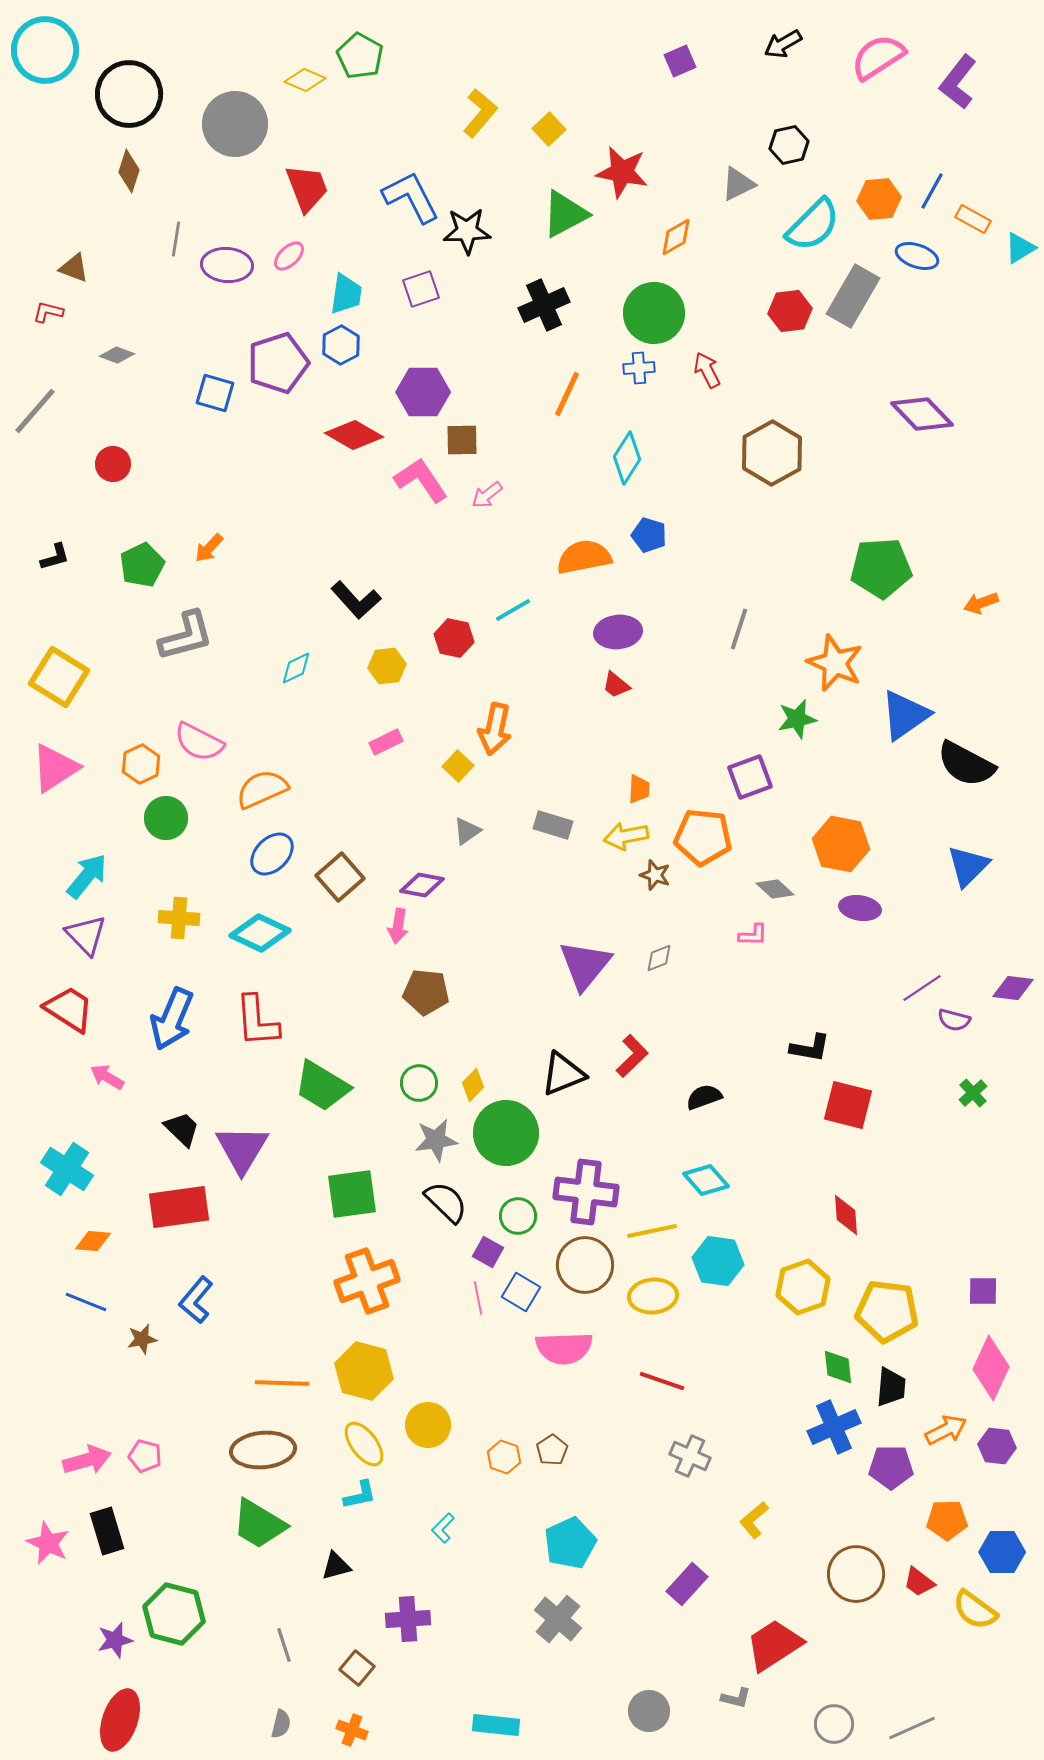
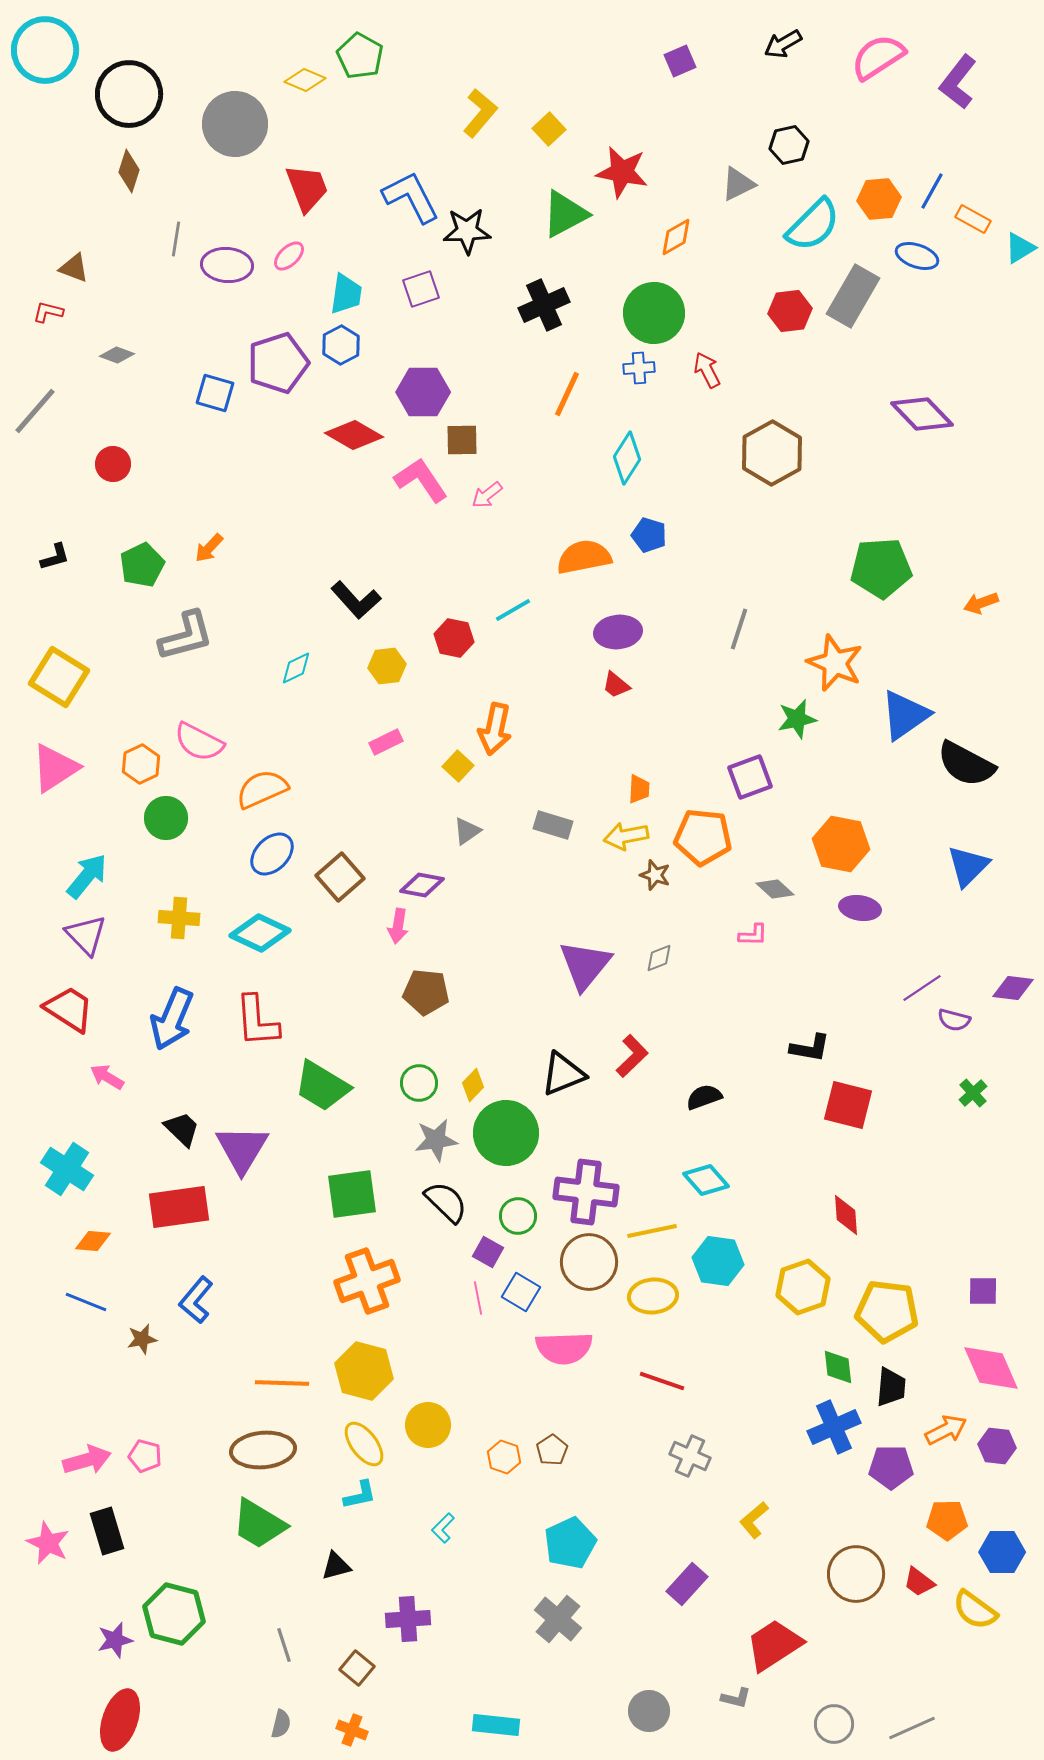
brown circle at (585, 1265): moved 4 px right, 3 px up
pink diamond at (991, 1368): rotated 48 degrees counterclockwise
